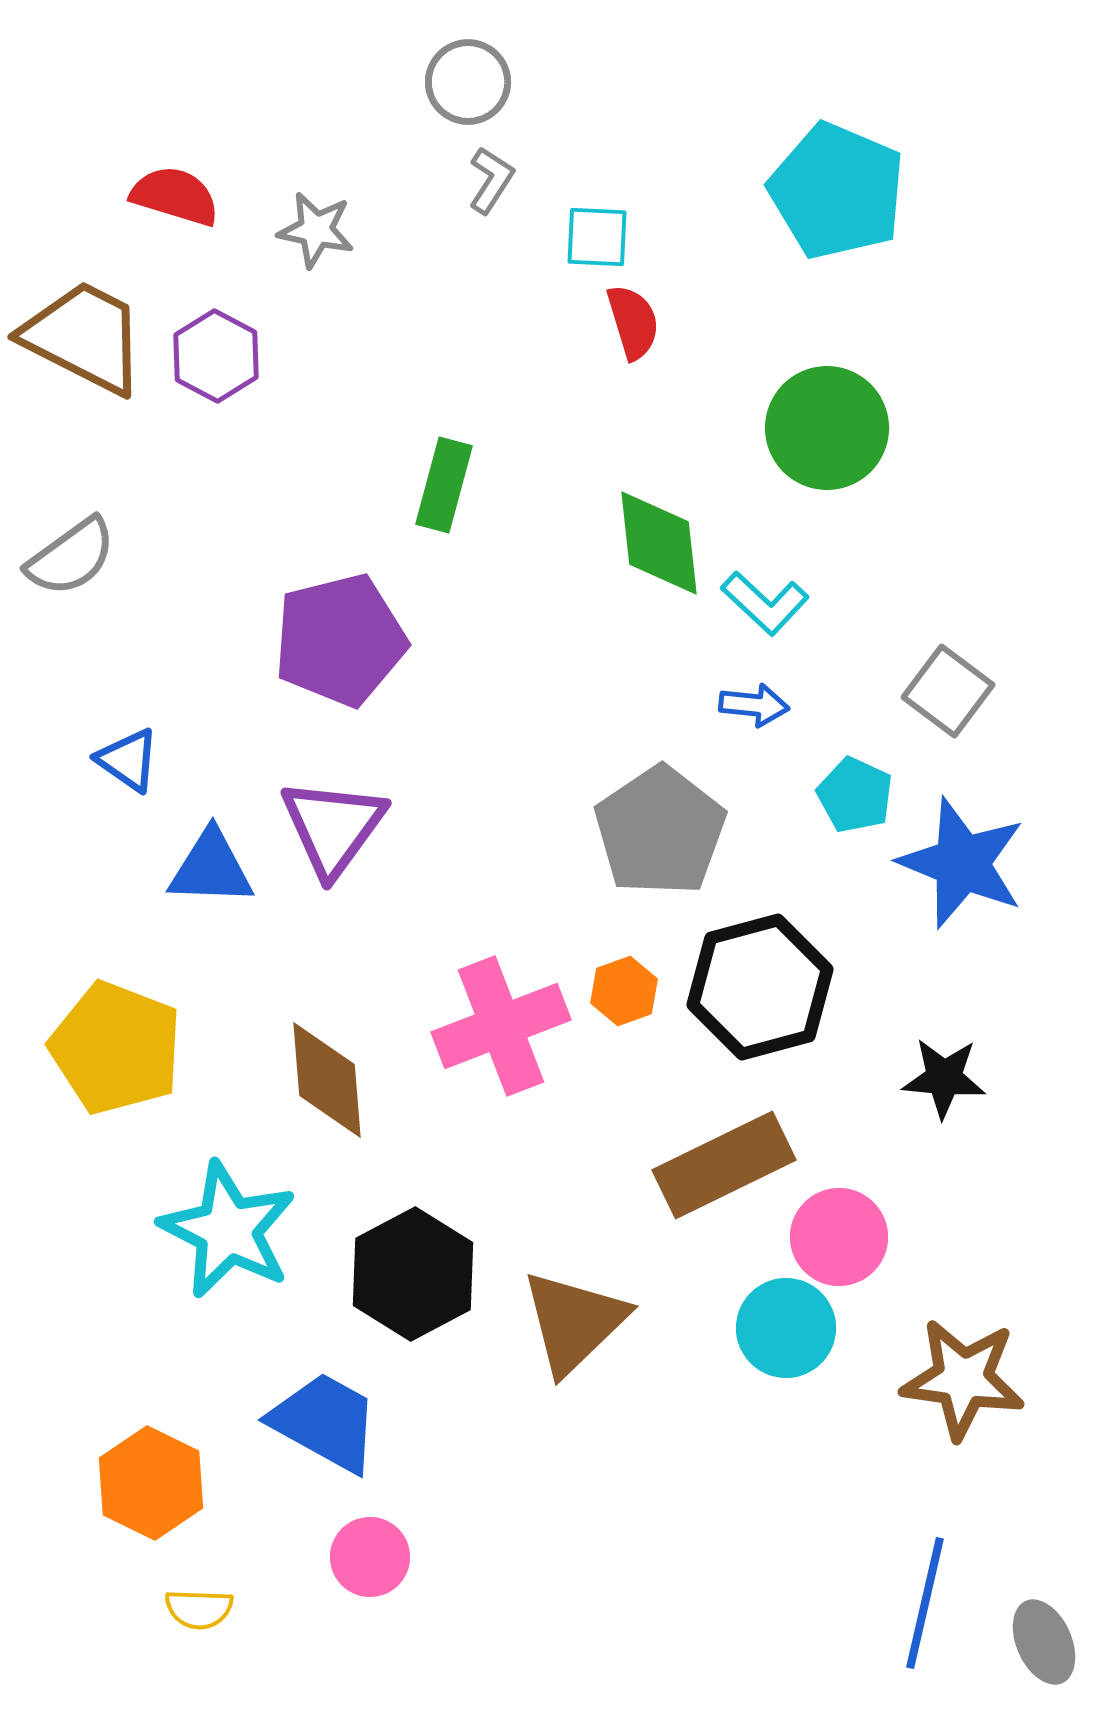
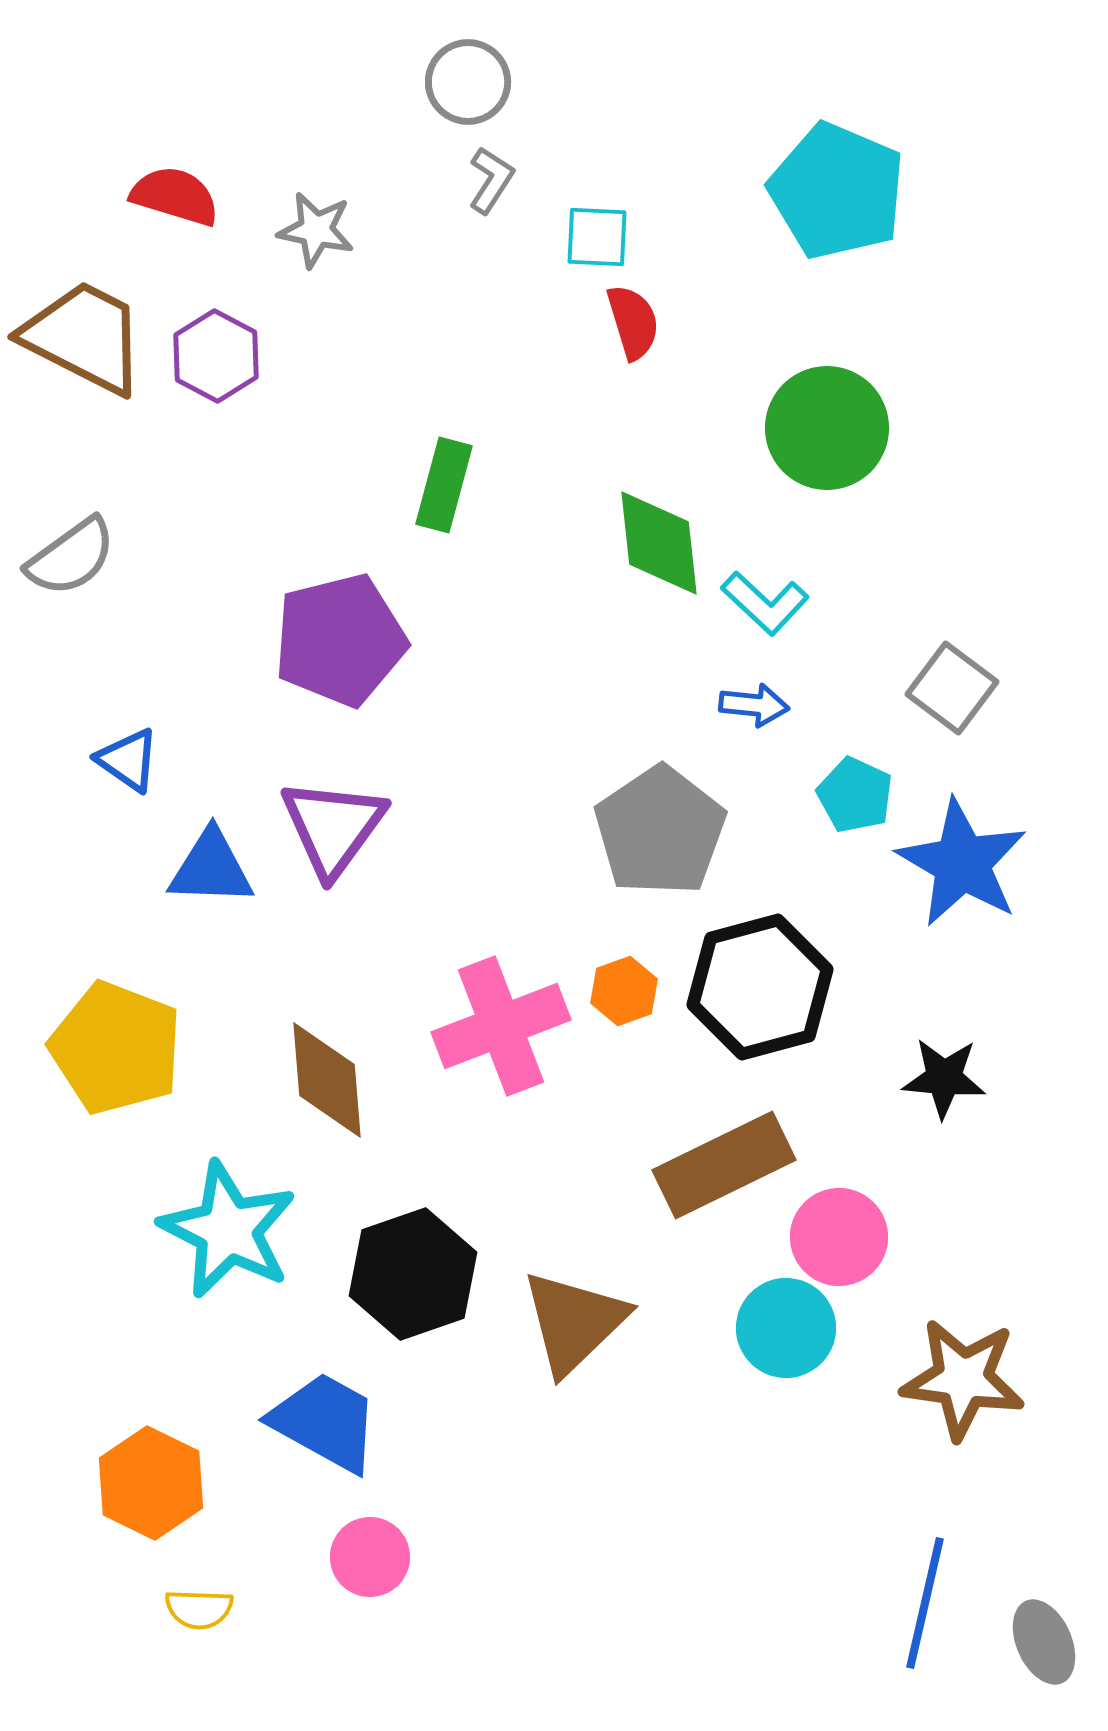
gray square at (948, 691): moved 4 px right, 3 px up
blue star at (962, 863): rotated 8 degrees clockwise
black hexagon at (413, 1274): rotated 9 degrees clockwise
